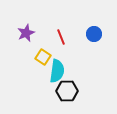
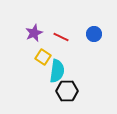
purple star: moved 8 px right
red line: rotated 42 degrees counterclockwise
